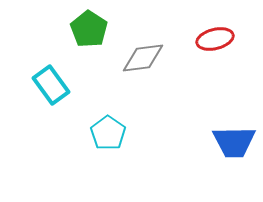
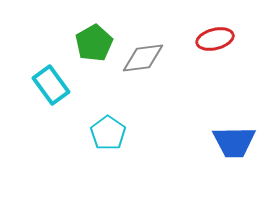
green pentagon: moved 5 px right, 14 px down; rotated 9 degrees clockwise
